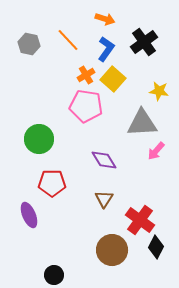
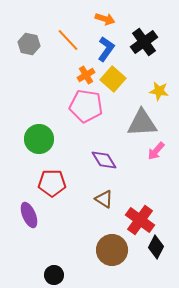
brown triangle: rotated 30 degrees counterclockwise
